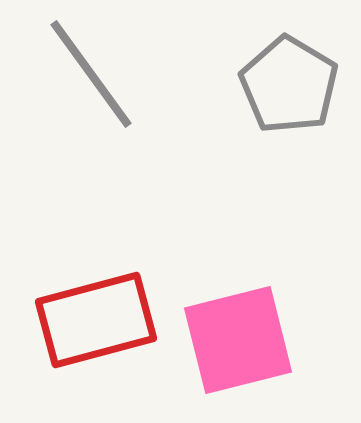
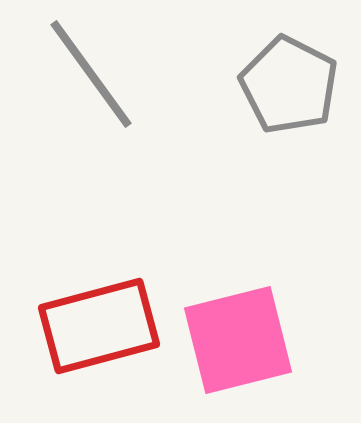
gray pentagon: rotated 4 degrees counterclockwise
red rectangle: moved 3 px right, 6 px down
